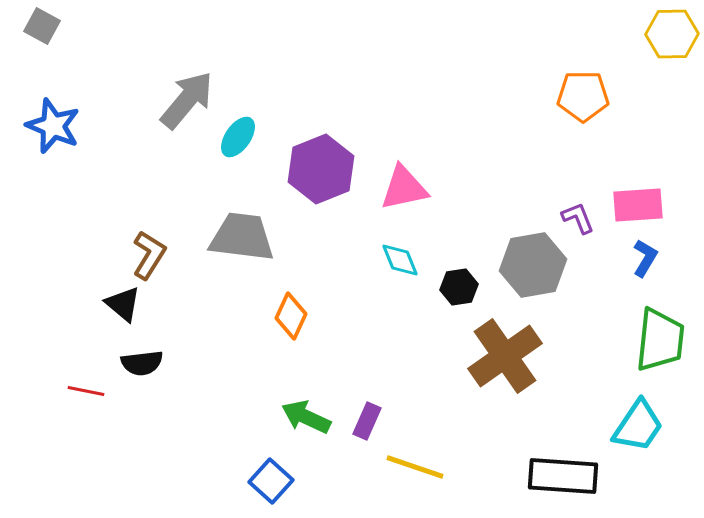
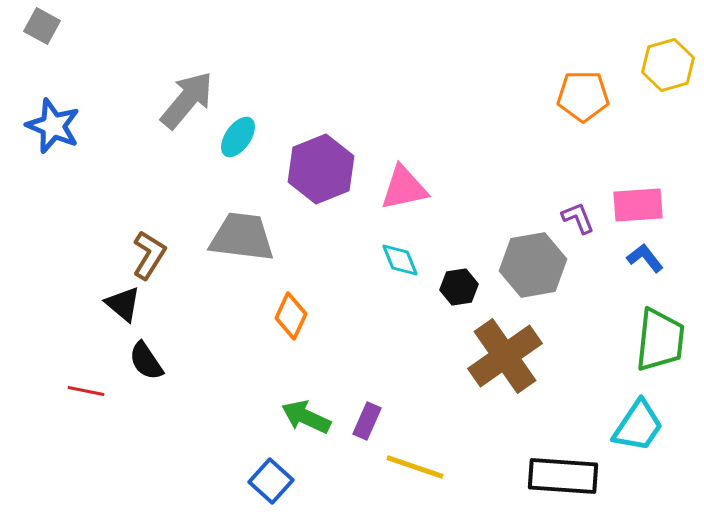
yellow hexagon: moved 4 px left, 31 px down; rotated 15 degrees counterclockwise
blue L-shape: rotated 69 degrees counterclockwise
black semicircle: moved 4 px right, 2 px up; rotated 63 degrees clockwise
